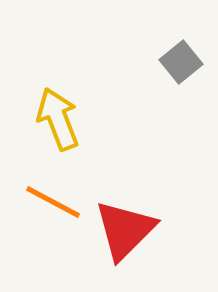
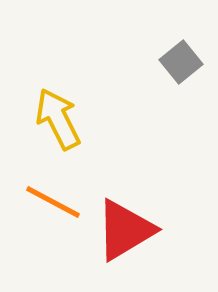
yellow arrow: rotated 6 degrees counterclockwise
red triangle: rotated 14 degrees clockwise
